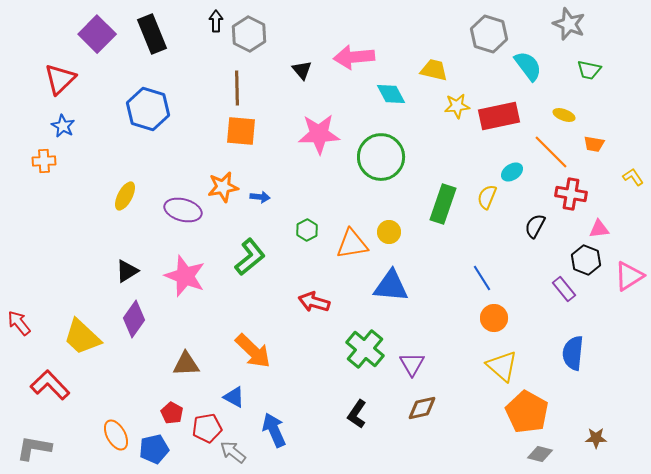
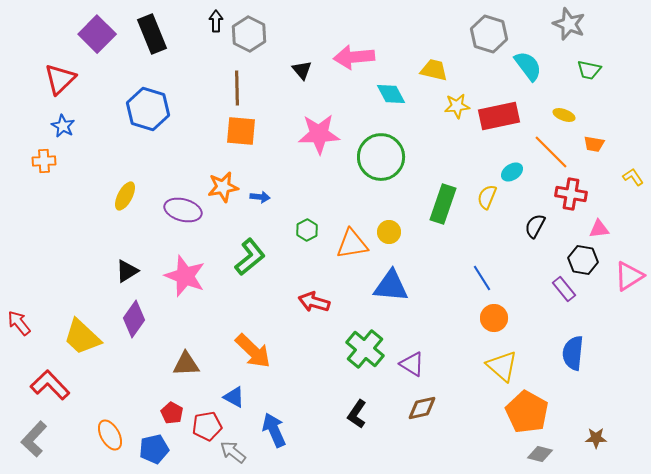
black hexagon at (586, 260): moved 3 px left; rotated 12 degrees counterclockwise
purple triangle at (412, 364): rotated 28 degrees counterclockwise
red pentagon at (207, 428): moved 2 px up
orange ellipse at (116, 435): moved 6 px left
gray L-shape at (34, 448): moved 9 px up; rotated 57 degrees counterclockwise
